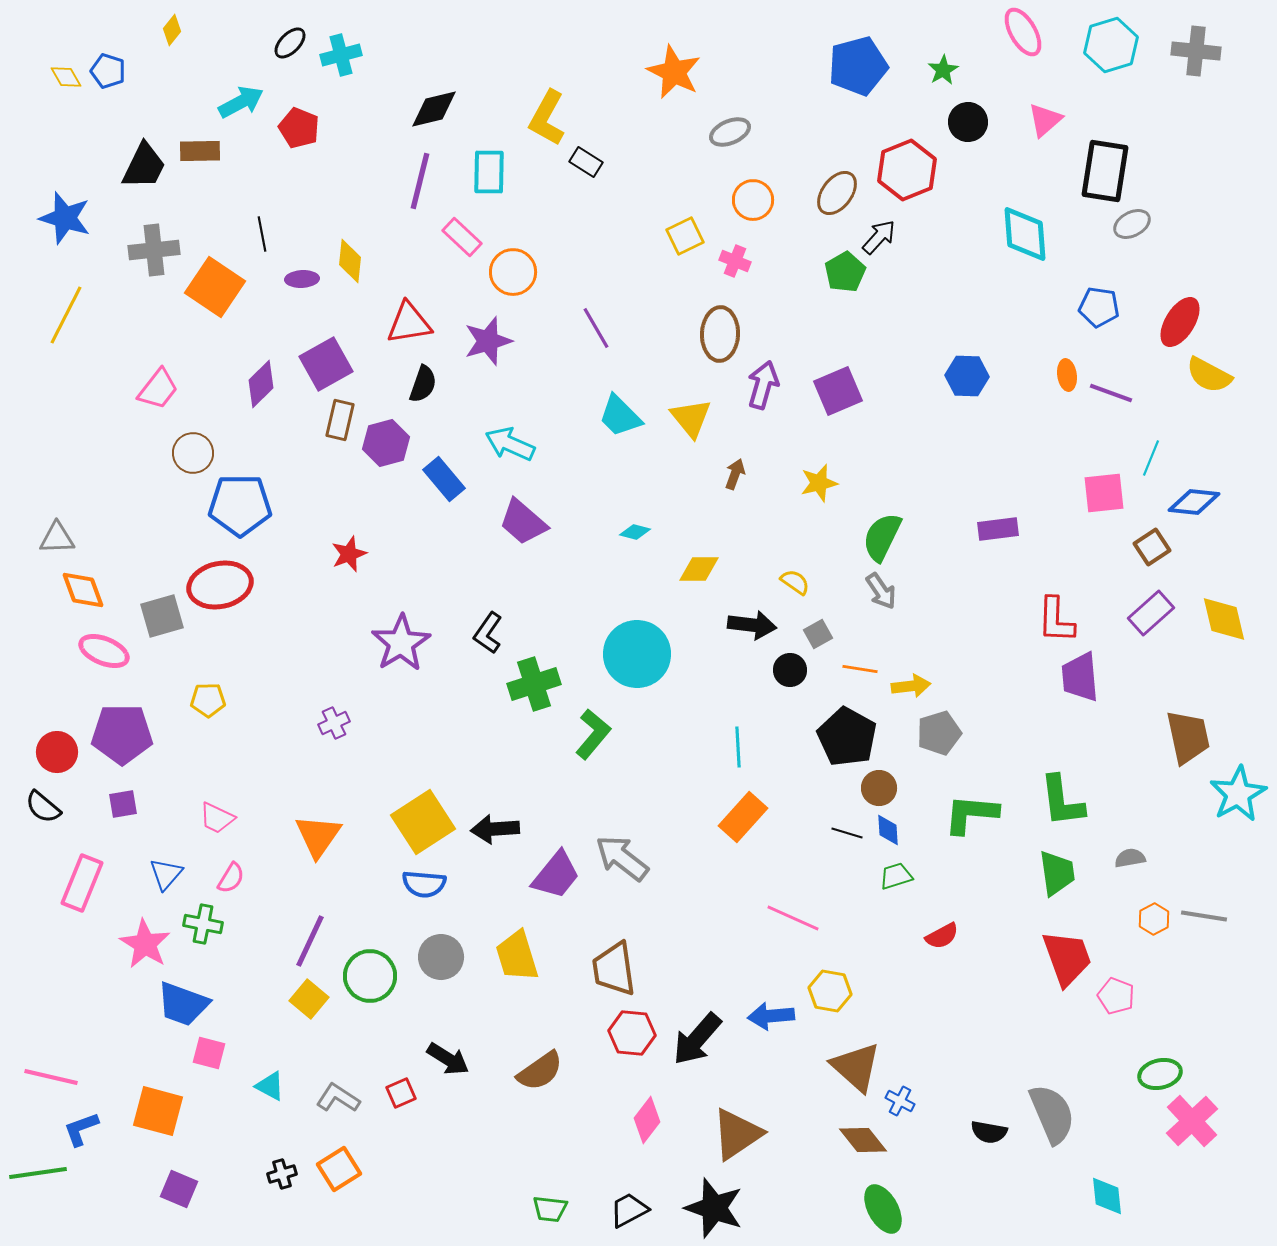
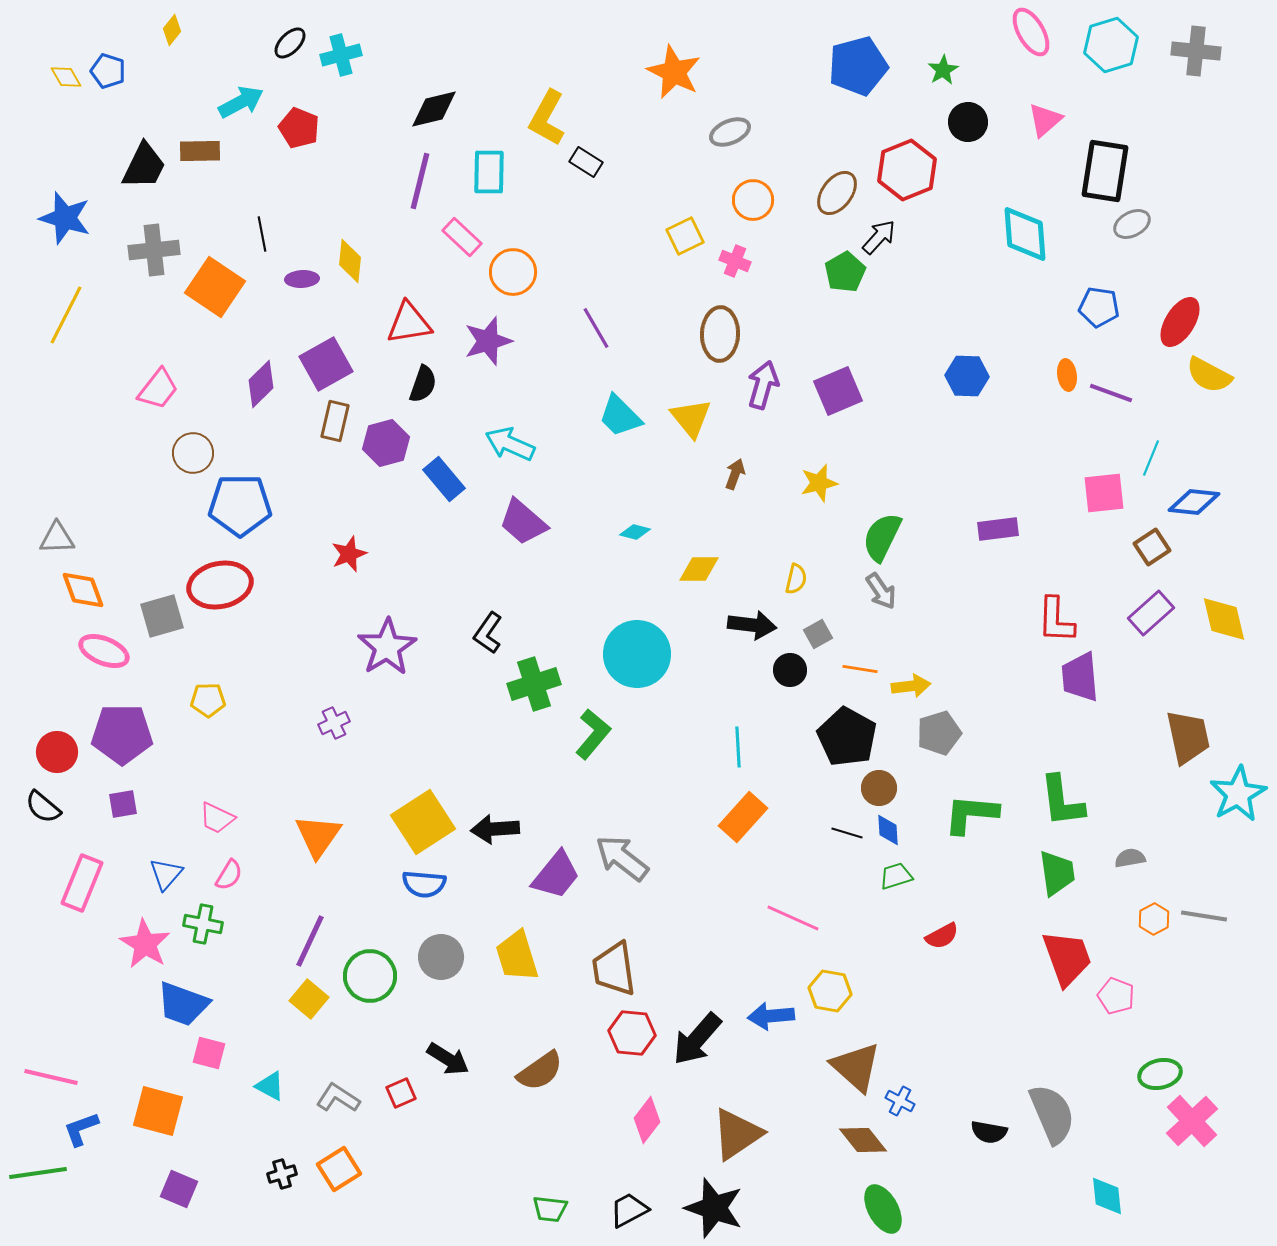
pink ellipse at (1023, 32): moved 8 px right
brown rectangle at (340, 420): moved 5 px left, 1 px down
yellow semicircle at (795, 582): moved 1 px right, 3 px up; rotated 68 degrees clockwise
purple star at (401, 643): moved 14 px left, 4 px down
pink semicircle at (231, 878): moved 2 px left, 3 px up
